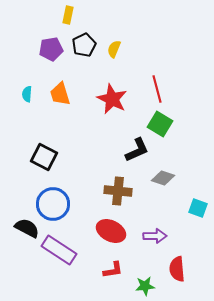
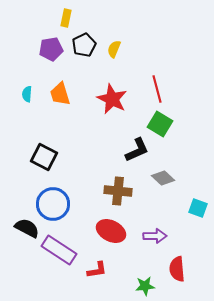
yellow rectangle: moved 2 px left, 3 px down
gray diamond: rotated 25 degrees clockwise
red L-shape: moved 16 px left
